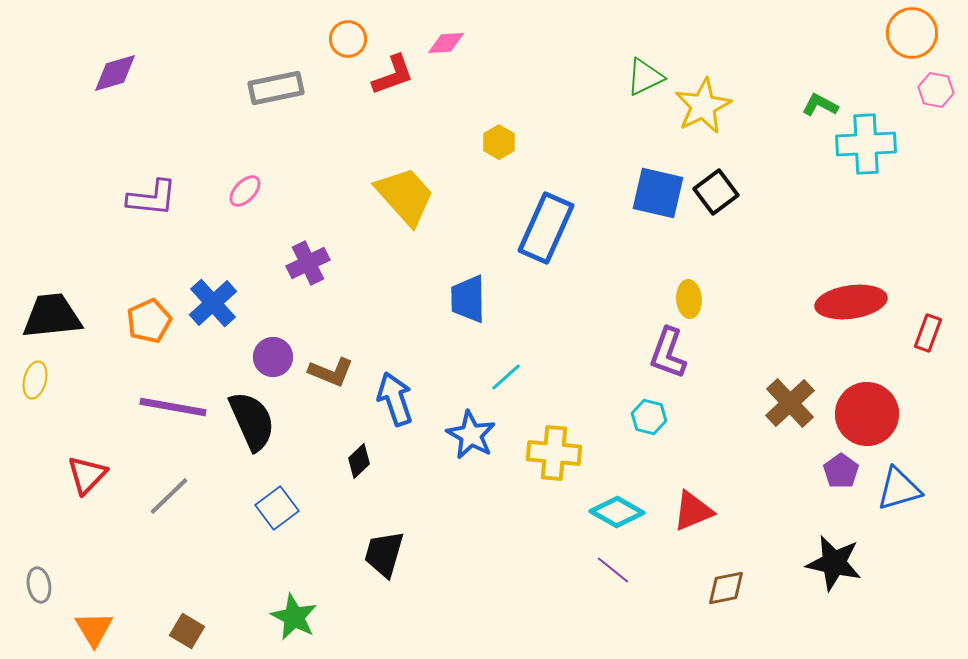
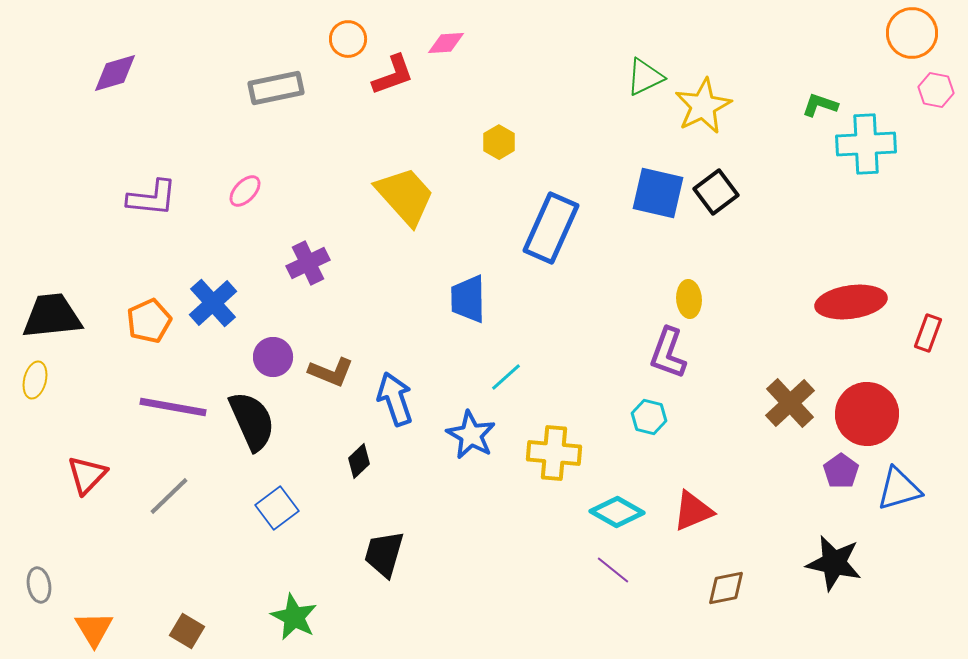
green L-shape at (820, 105): rotated 9 degrees counterclockwise
blue rectangle at (546, 228): moved 5 px right
